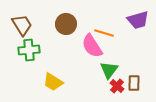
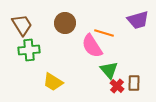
brown circle: moved 1 px left, 1 px up
green triangle: rotated 18 degrees counterclockwise
